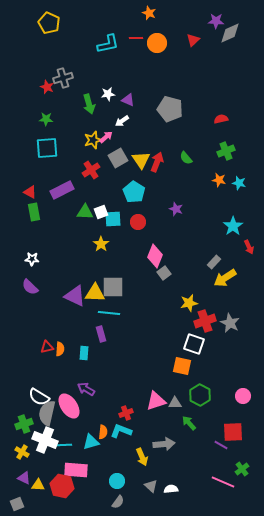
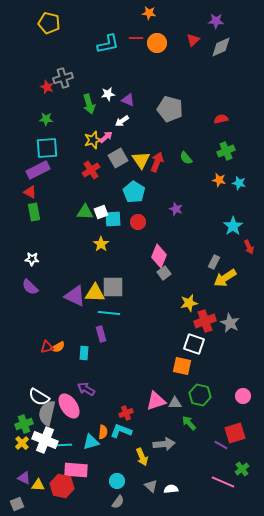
orange star at (149, 13): rotated 16 degrees counterclockwise
yellow pentagon at (49, 23): rotated 10 degrees counterclockwise
gray diamond at (230, 33): moved 9 px left, 14 px down
purple rectangle at (62, 190): moved 24 px left, 20 px up
pink diamond at (155, 256): moved 4 px right
gray rectangle at (214, 262): rotated 16 degrees counterclockwise
orange semicircle at (60, 349): moved 2 px left, 2 px up; rotated 56 degrees clockwise
green hexagon at (200, 395): rotated 15 degrees counterclockwise
red square at (233, 432): moved 2 px right, 1 px down; rotated 15 degrees counterclockwise
yellow cross at (22, 452): moved 9 px up; rotated 16 degrees clockwise
